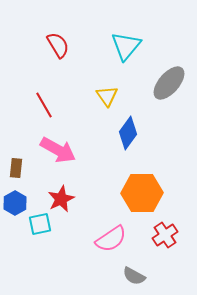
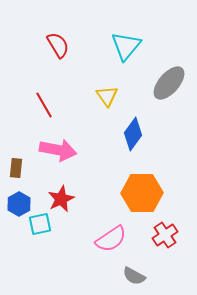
blue diamond: moved 5 px right, 1 px down
pink arrow: rotated 18 degrees counterclockwise
blue hexagon: moved 4 px right, 1 px down
